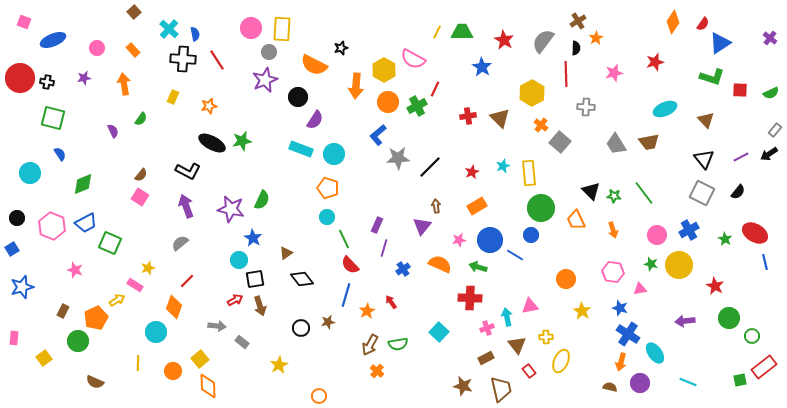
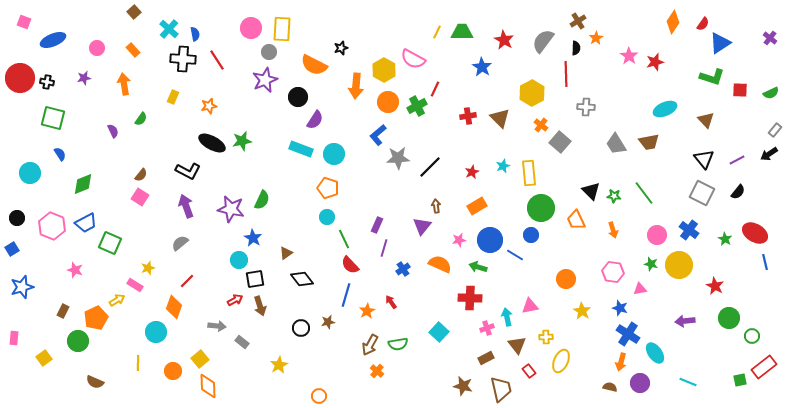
pink star at (614, 73): moved 15 px right, 17 px up; rotated 24 degrees counterclockwise
purple line at (741, 157): moved 4 px left, 3 px down
blue cross at (689, 230): rotated 24 degrees counterclockwise
